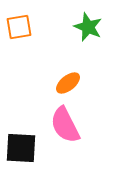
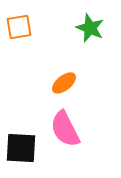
green star: moved 2 px right, 1 px down
orange ellipse: moved 4 px left
pink semicircle: moved 4 px down
